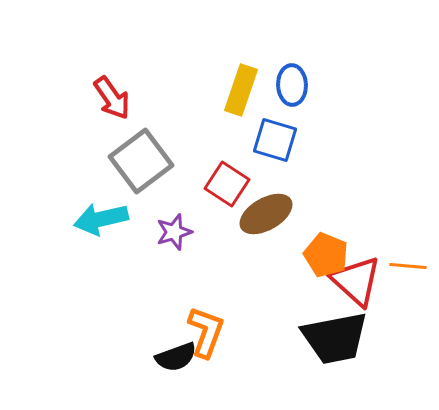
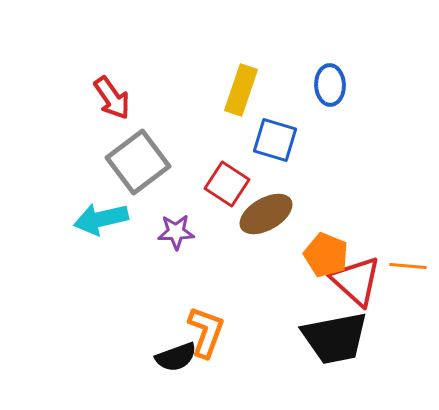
blue ellipse: moved 38 px right
gray square: moved 3 px left, 1 px down
purple star: moved 2 px right; rotated 15 degrees clockwise
